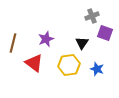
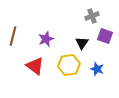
purple square: moved 3 px down
brown line: moved 7 px up
red triangle: moved 1 px right, 3 px down
